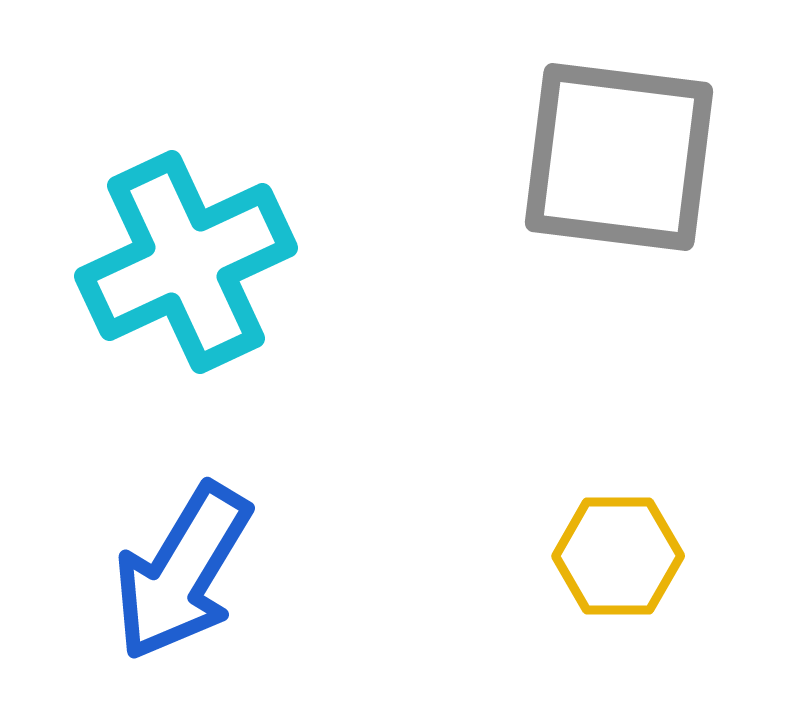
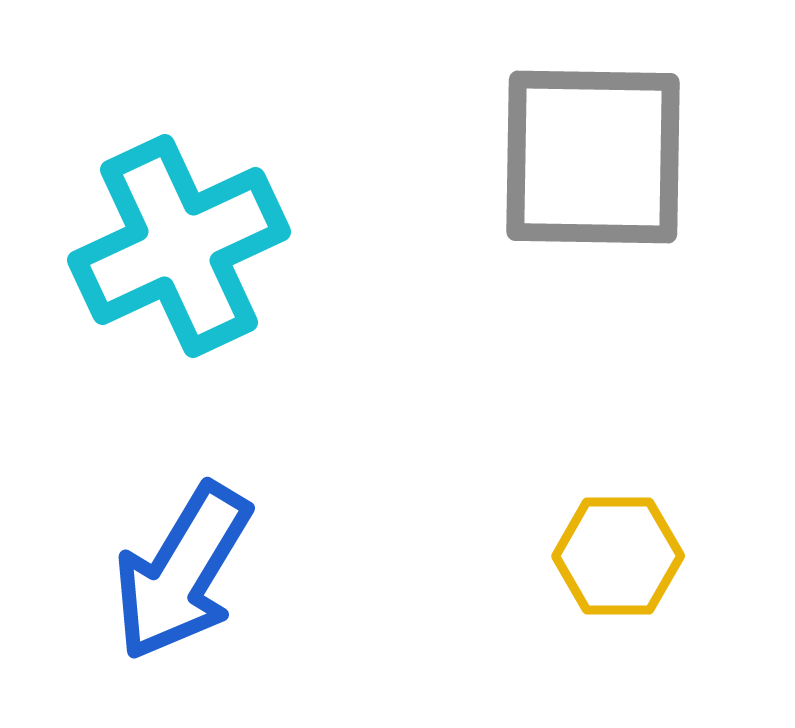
gray square: moved 26 px left; rotated 6 degrees counterclockwise
cyan cross: moved 7 px left, 16 px up
